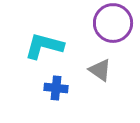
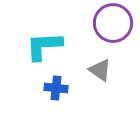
cyan L-shape: rotated 18 degrees counterclockwise
